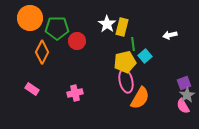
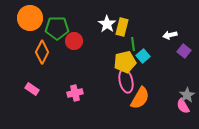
red circle: moved 3 px left
cyan square: moved 2 px left
purple square: moved 32 px up; rotated 32 degrees counterclockwise
